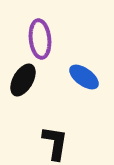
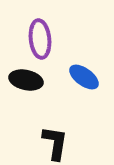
black ellipse: moved 3 px right; rotated 72 degrees clockwise
